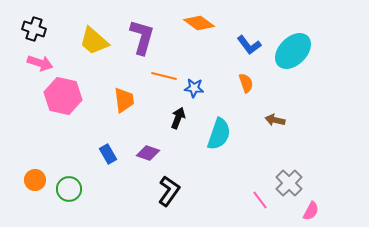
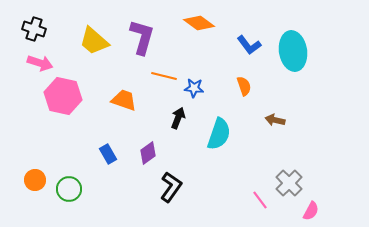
cyan ellipse: rotated 54 degrees counterclockwise
orange semicircle: moved 2 px left, 3 px down
orange trapezoid: rotated 64 degrees counterclockwise
purple diamond: rotated 55 degrees counterclockwise
black L-shape: moved 2 px right, 4 px up
